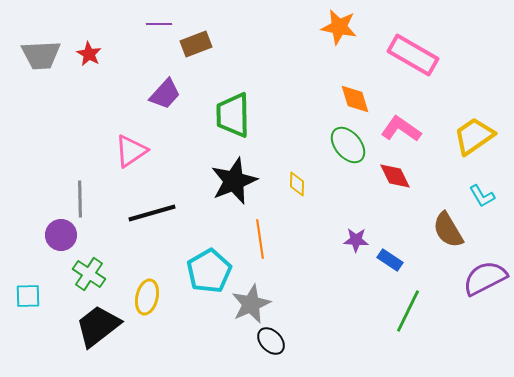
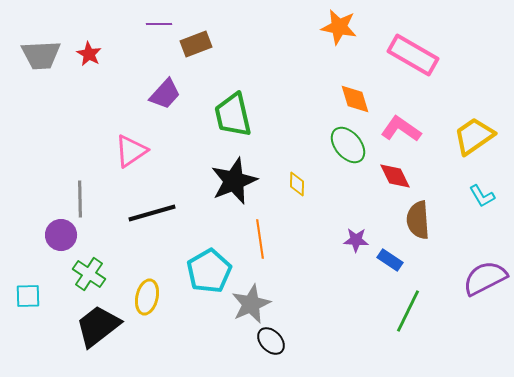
green trapezoid: rotated 12 degrees counterclockwise
brown semicircle: moved 30 px left, 10 px up; rotated 27 degrees clockwise
